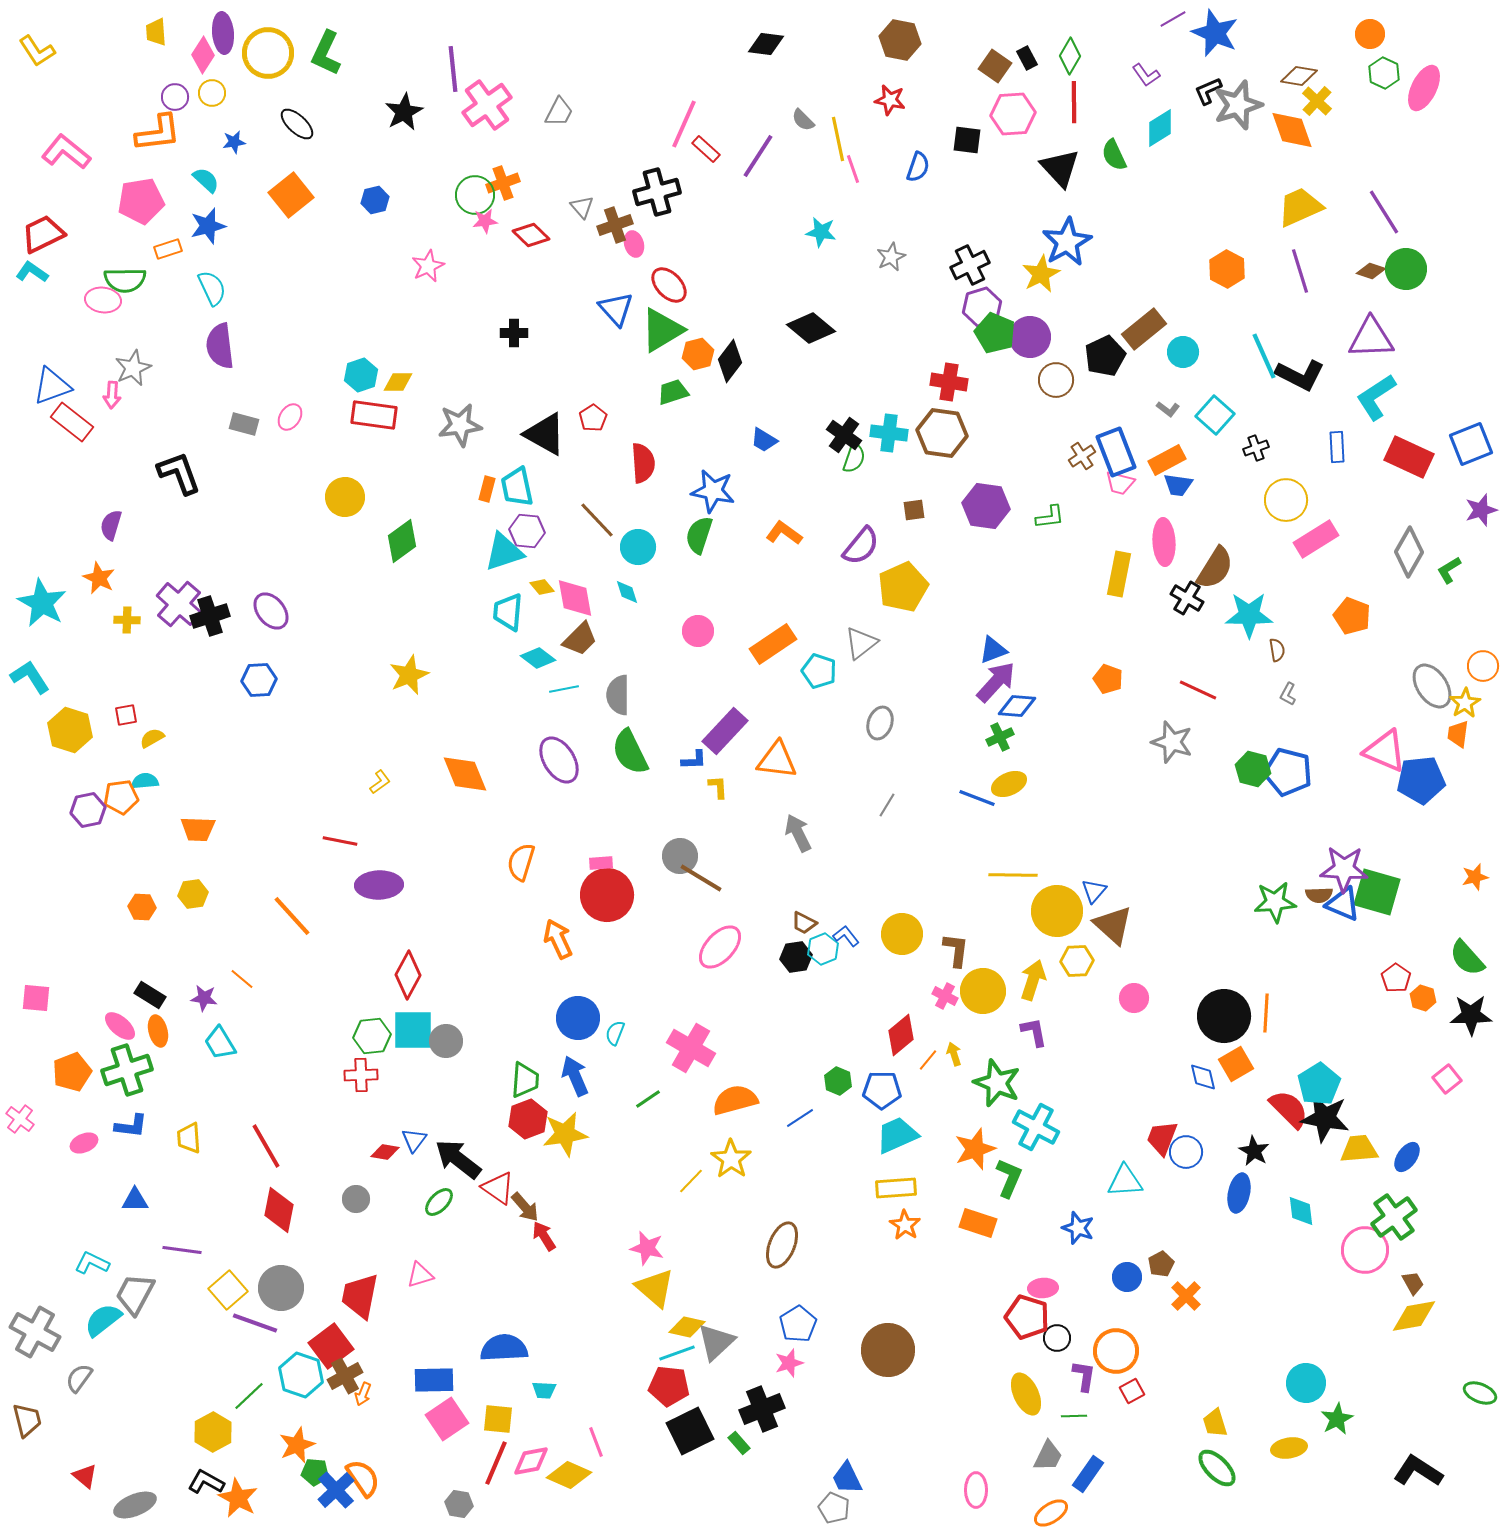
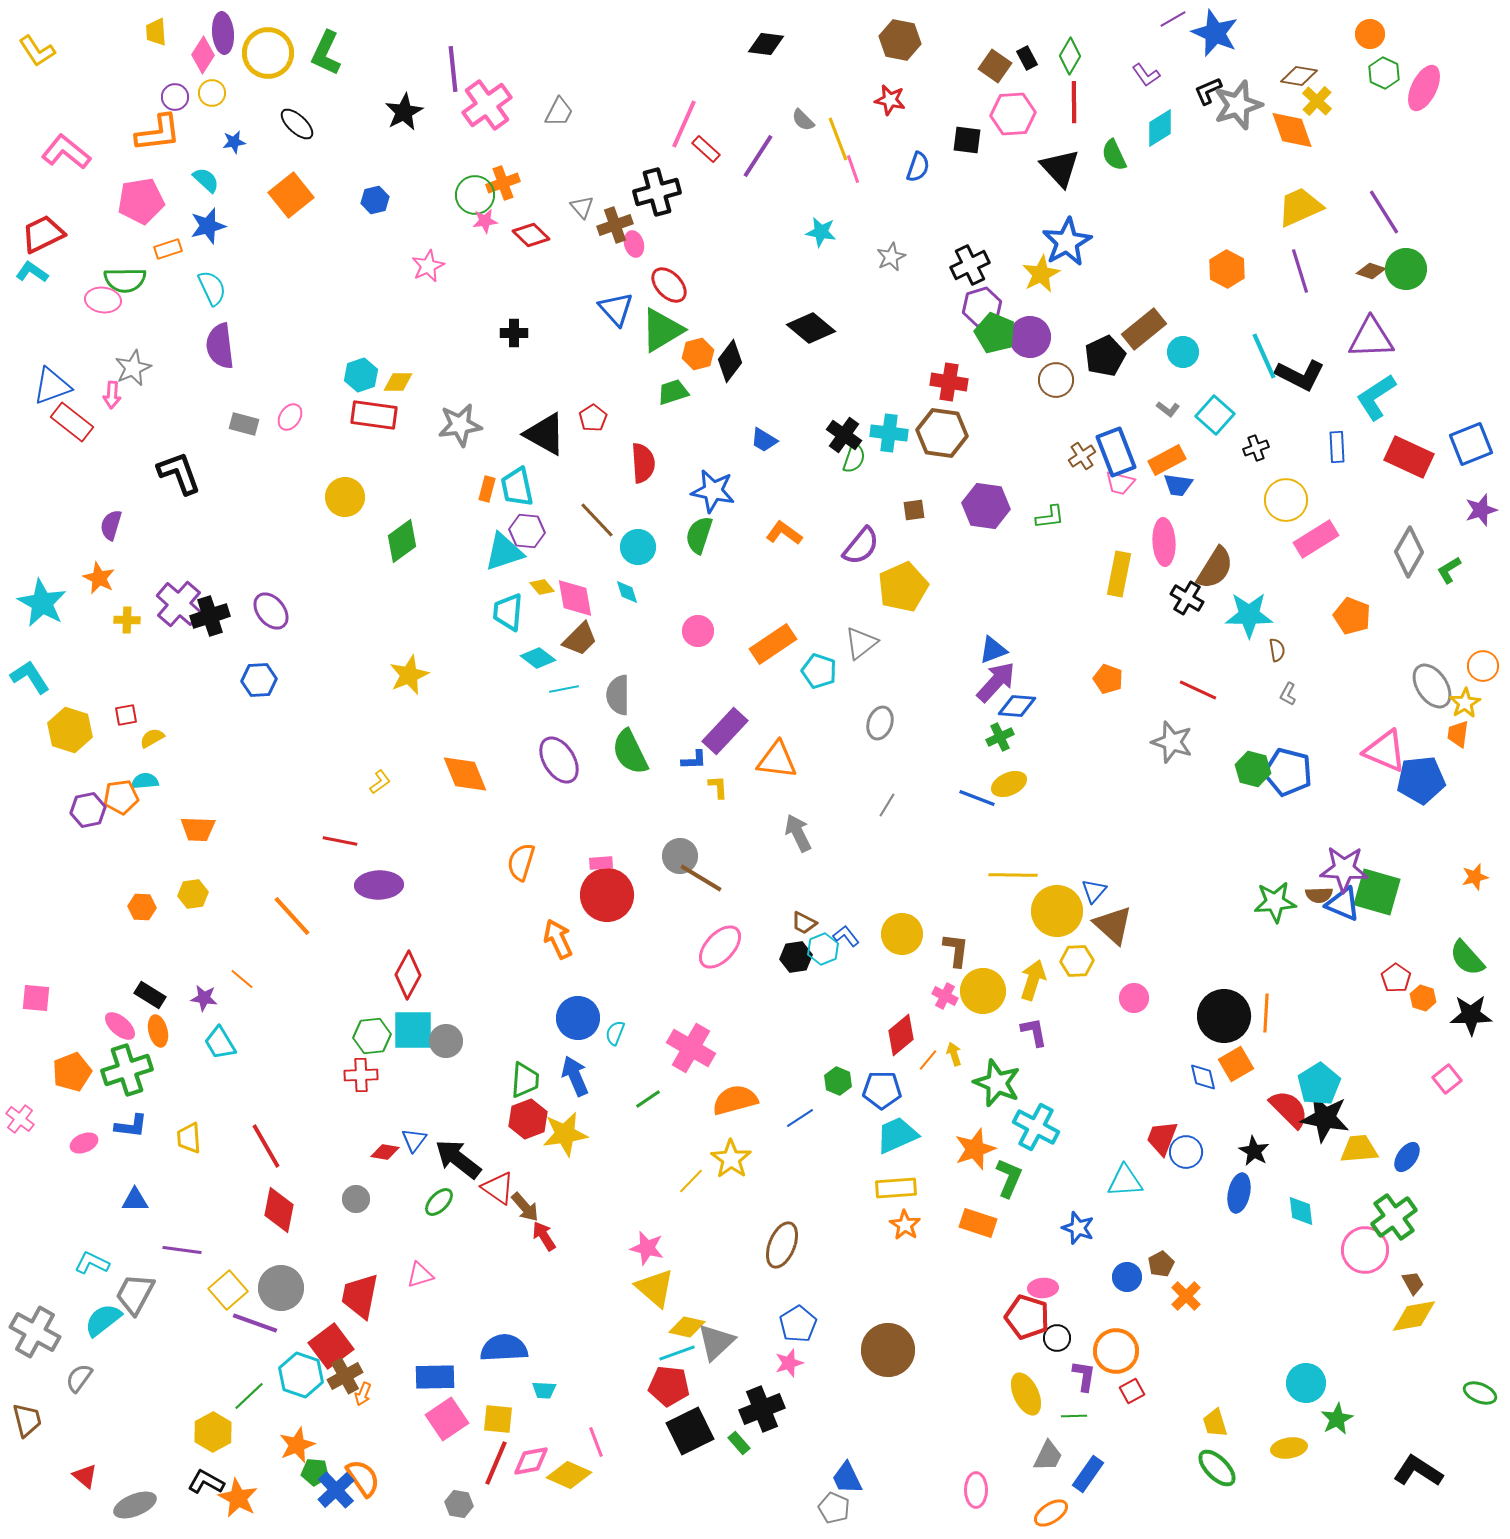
yellow line at (838, 139): rotated 9 degrees counterclockwise
blue rectangle at (434, 1380): moved 1 px right, 3 px up
